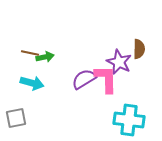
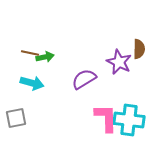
pink L-shape: moved 39 px down
